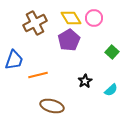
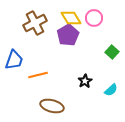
purple pentagon: moved 1 px left, 5 px up
